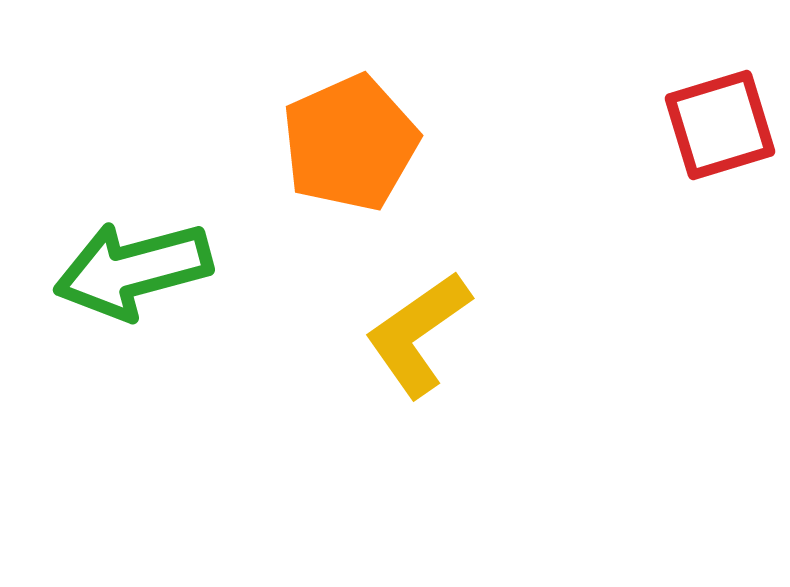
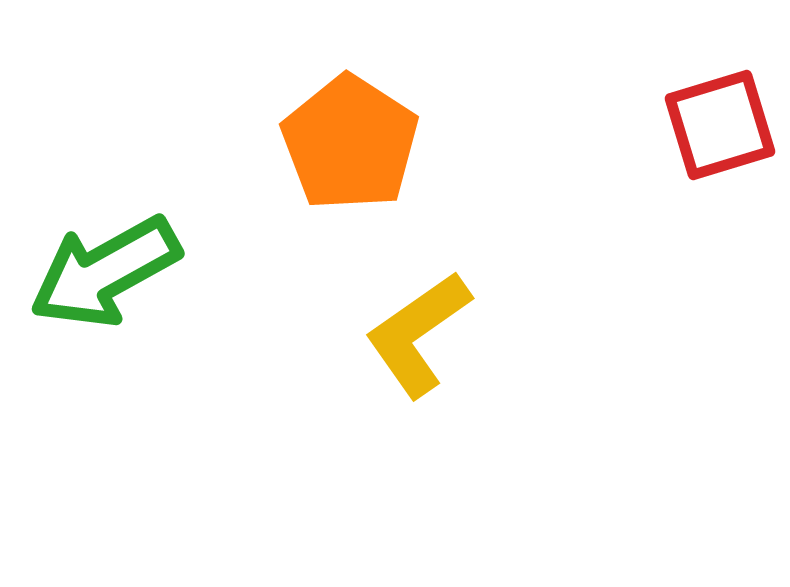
orange pentagon: rotated 15 degrees counterclockwise
green arrow: moved 28 px left, 2 px down; rotated 14 degrees counterclockwise
